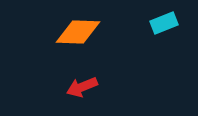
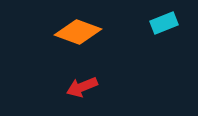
orange diamond: rotated 18 degrees clockwise
